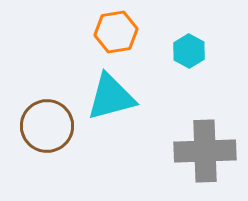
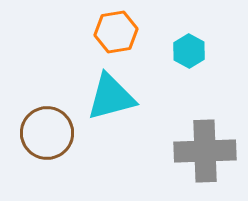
brown circle: moved 7 px down
